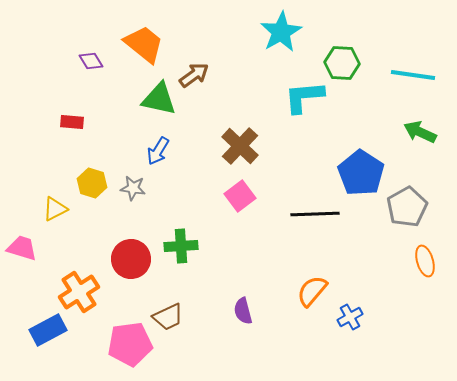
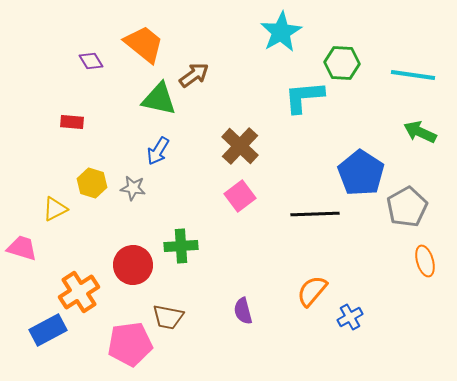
red circle: moved 2 px right, 6 px down
brown trapezoid: rotated 36 degrees clockwise
